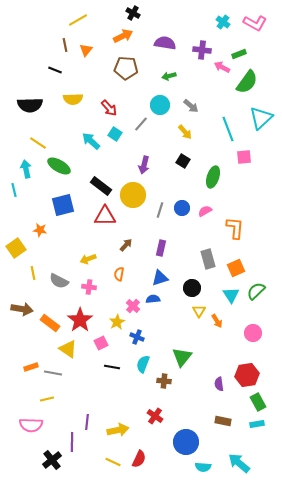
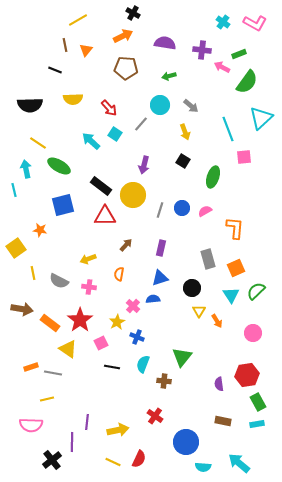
yellow arrow at (185, 132): rotated 21 degrees clockwise
